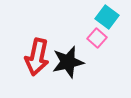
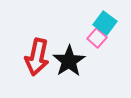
cyan square: moved 2 px left, 6 px down
black star: moved 1 px right, 1 px up; rotated 20 degrees counterclockwise
